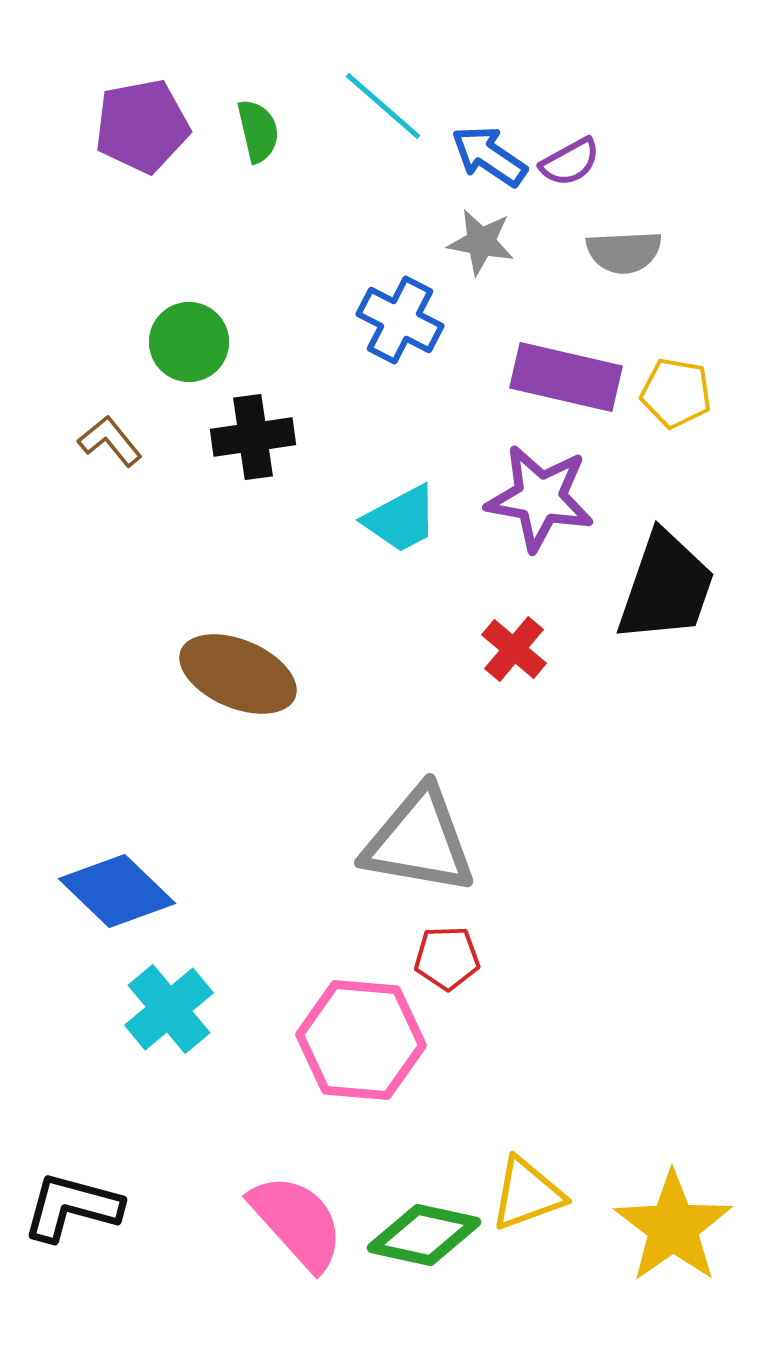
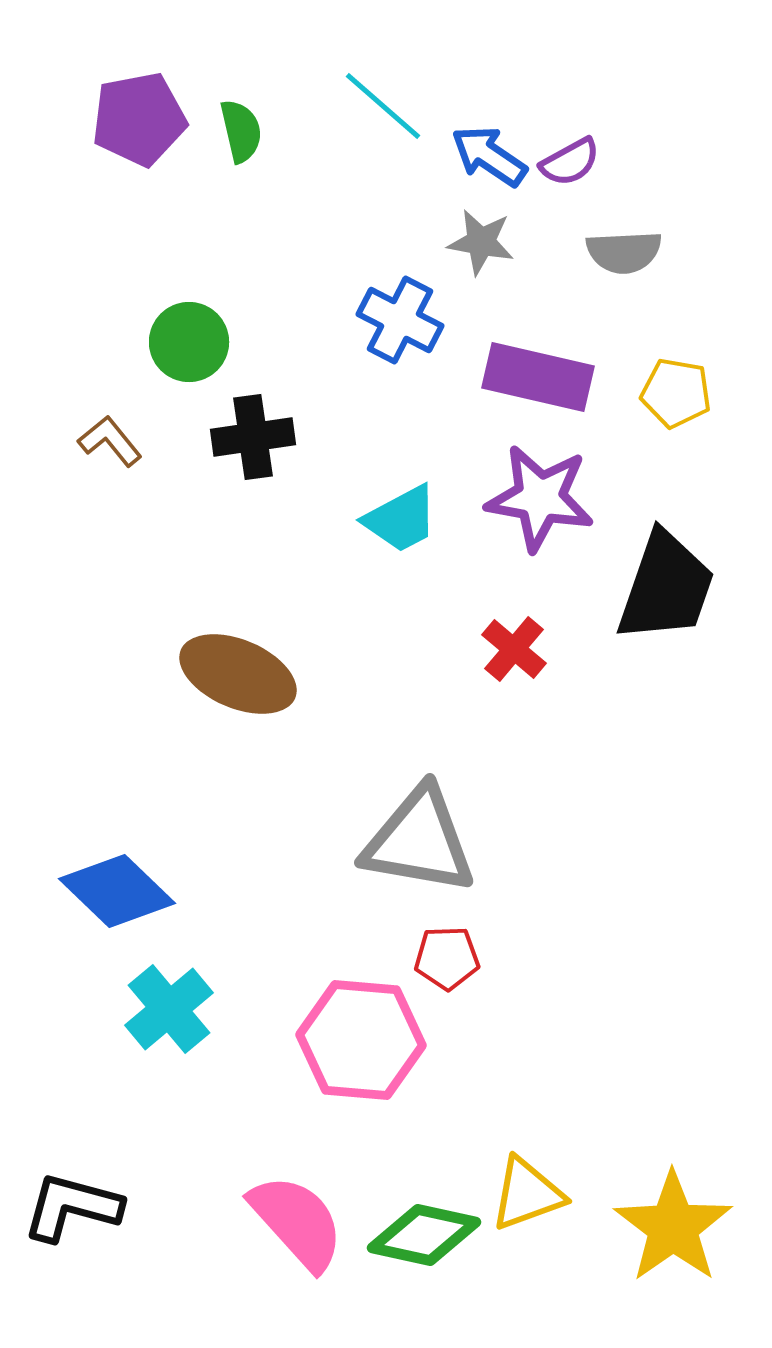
purple pentagon: moved 3 px left, 7 px up
green semicircle: moved 17 px left
purple rectangle: moved 28 px left
